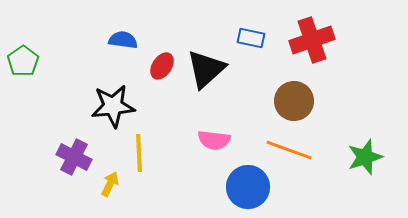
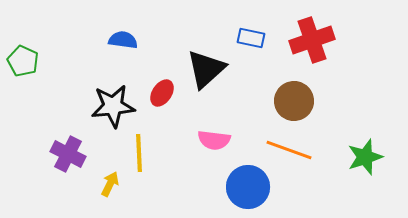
green pentagon: rotated 12 degrees counterclockwise
red ellipse: moved 27 px down
purple cross: moved 6 px left, 3 px up
